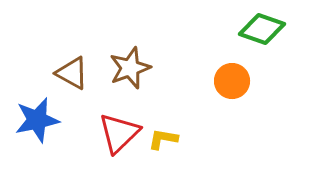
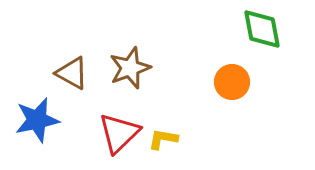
green diamond: rotated 60 degrees clockwise
orange circle: moved 1 px down
